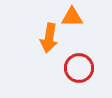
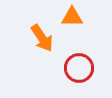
orange arrow: moved 7 px left; rotated 44 degrees counterclockwise
